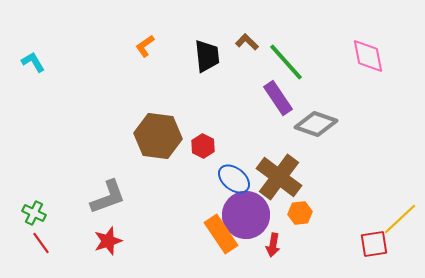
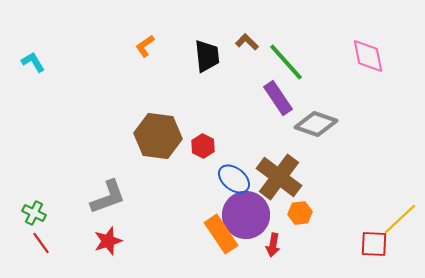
red square: rotated 12 degrees clockwise
